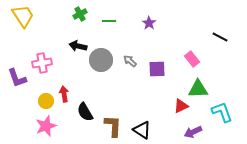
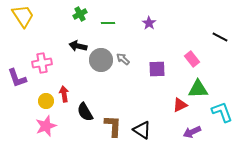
green line: moved 1 px left, 2 px down
gray arrow: moved 7 px left, 2 px up
red triangle: moved 1 px left, 1 px up
purple arrow: moved 1 px left
